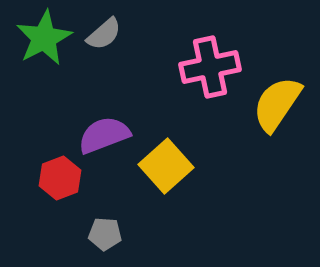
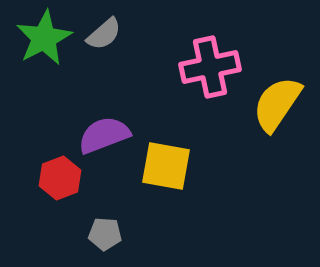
yellow square: rotated 38 degrees counterclockwise
